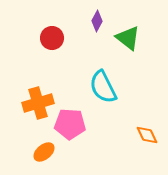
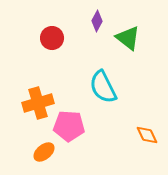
pink pentagon: moved 1 px left, 2 px down
